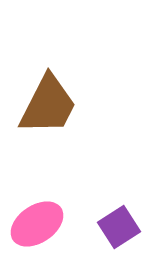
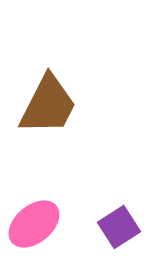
pink ellipse: moved 3 px left; rotated 6 degrees counterclockwise
